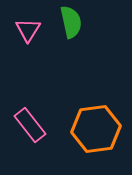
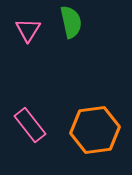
orange hexagon: moved 1 px left, 1 px down
